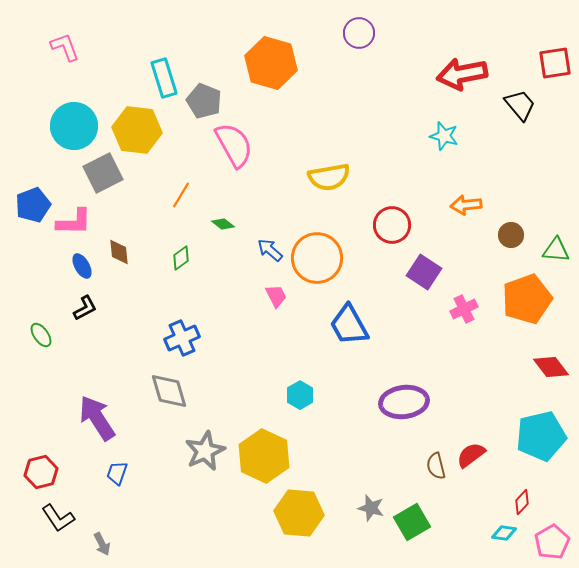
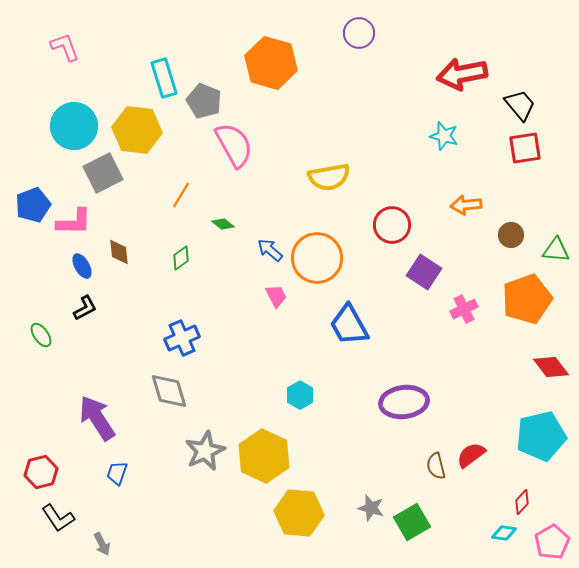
red square at (555, 63): moved 30 px left, 85 px down
